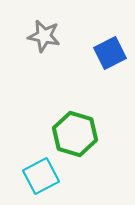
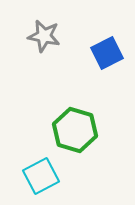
blue square: moved 3 px left
green hexagon: moved 4 px up
